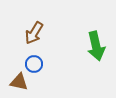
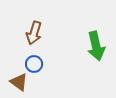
brown arrow: rotated 15 degrees counterclockwise
brown triangle: rotated 24 degrees clockwise
